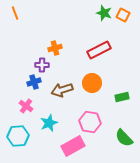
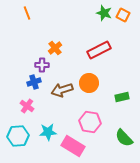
orange line: moved 12 px right
orange cross: rotated 24 degrees counterclockwise
orange circle: moved 3 px left
pink cross: moved 1 px right
cyan star: moved 1 px left, 9 px down; rotated 18 degrees clockwise
pink rectangle: rotated 60 degrees clockwise
